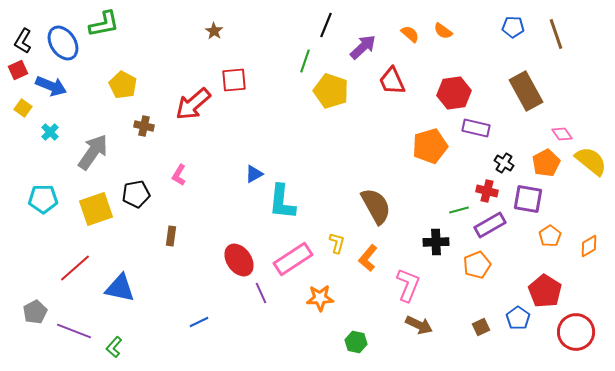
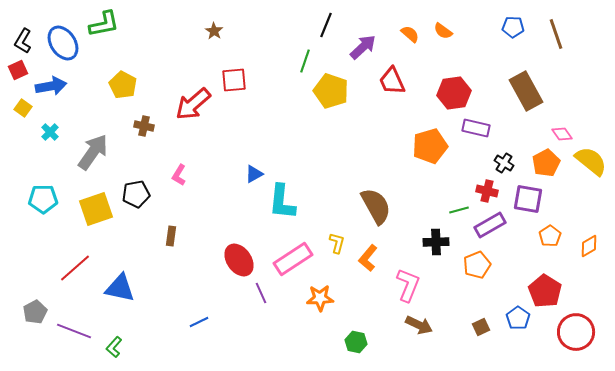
blue arrow at (51, 86): rotated 32 degrees counterclockwise
